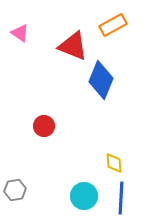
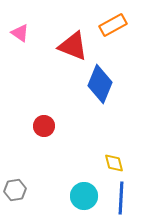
blue diamond: moved 1 px left, 4 px down
yellow diamond: rotated 10 degrees counterclockwise
